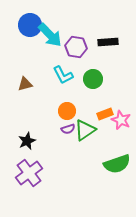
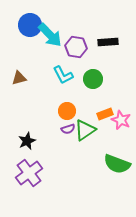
brown triangle: moved 6 px left, 6 px up
green semicircle: rotated 40 degrees clockwise
